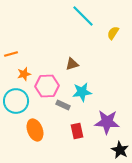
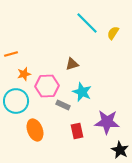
cyan line: moved 4 px right, 7 px down
cyan star: rotated 30 degrees clockwise
